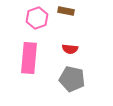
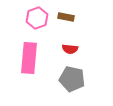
brown rectangle: moved 6 px down
